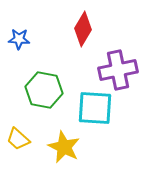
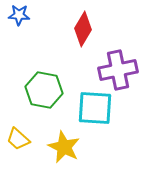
blue star: moved 24 px up
